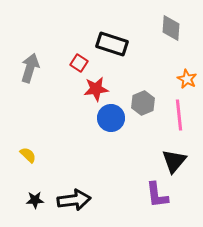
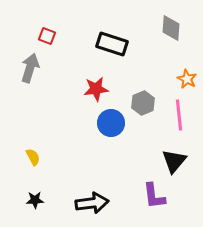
red square: moved 32 px left, 27 px up; rotated 12 degrees counterclockwise
blue circle: moved 5 px down
yellow semicircle: moved 5 px right, 2 px down; rotated 18 degrees clockwise
purple L-shape: moved 3 px left, 1 px down
black arrow: moved 18 px right, 3 px down
